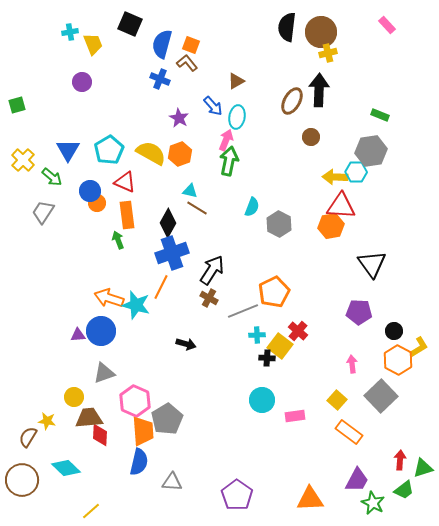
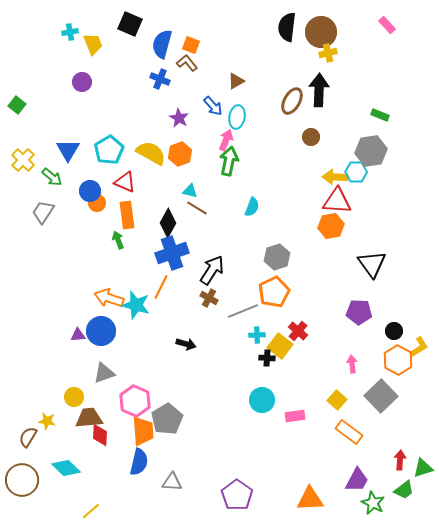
green square at (17, 105): rotated 36 degrees counterclockwise
red triangle at (341, 206): moved 4 px left, 5 px up
gray hexagon at (279, 224): moved 2 px left, 33 px down; rotated 15 degrees clockwise
